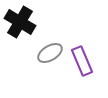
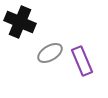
black cross: rotated 8 degrees counterclockwise
